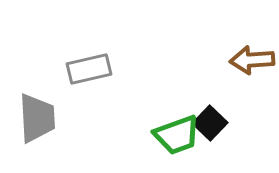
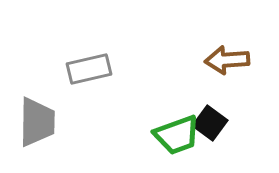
brown arrow: moved 25 px left
gray trapezoid: moved 4 px down; rotated 4 degrees clockwise
black square: rotated 8 degrees counterclockwise
